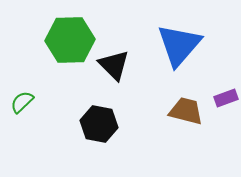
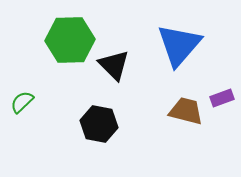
purple rectangle: moved 4 px left
